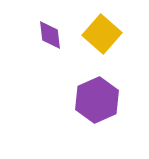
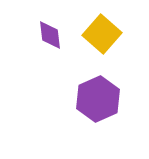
purple hexagon: moved 1 px right, 1 px up
